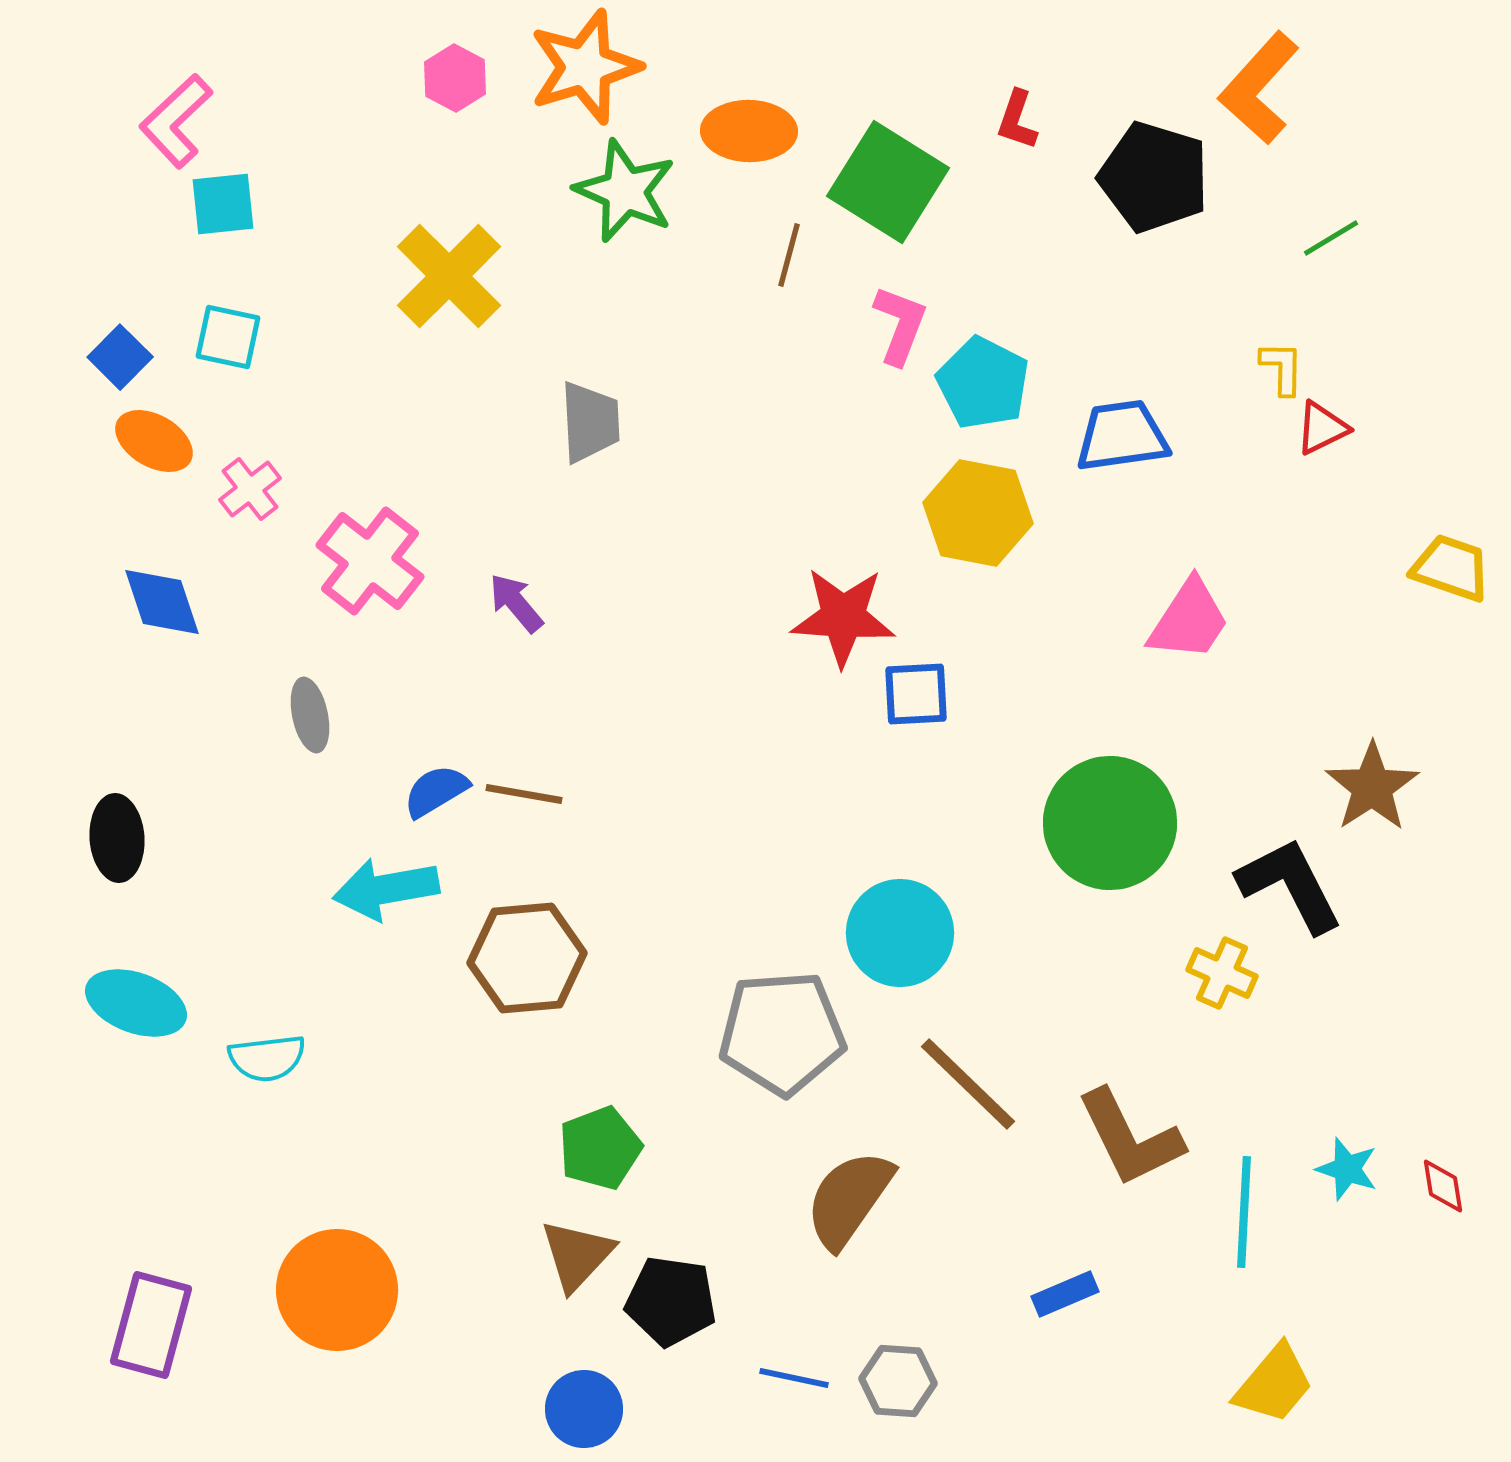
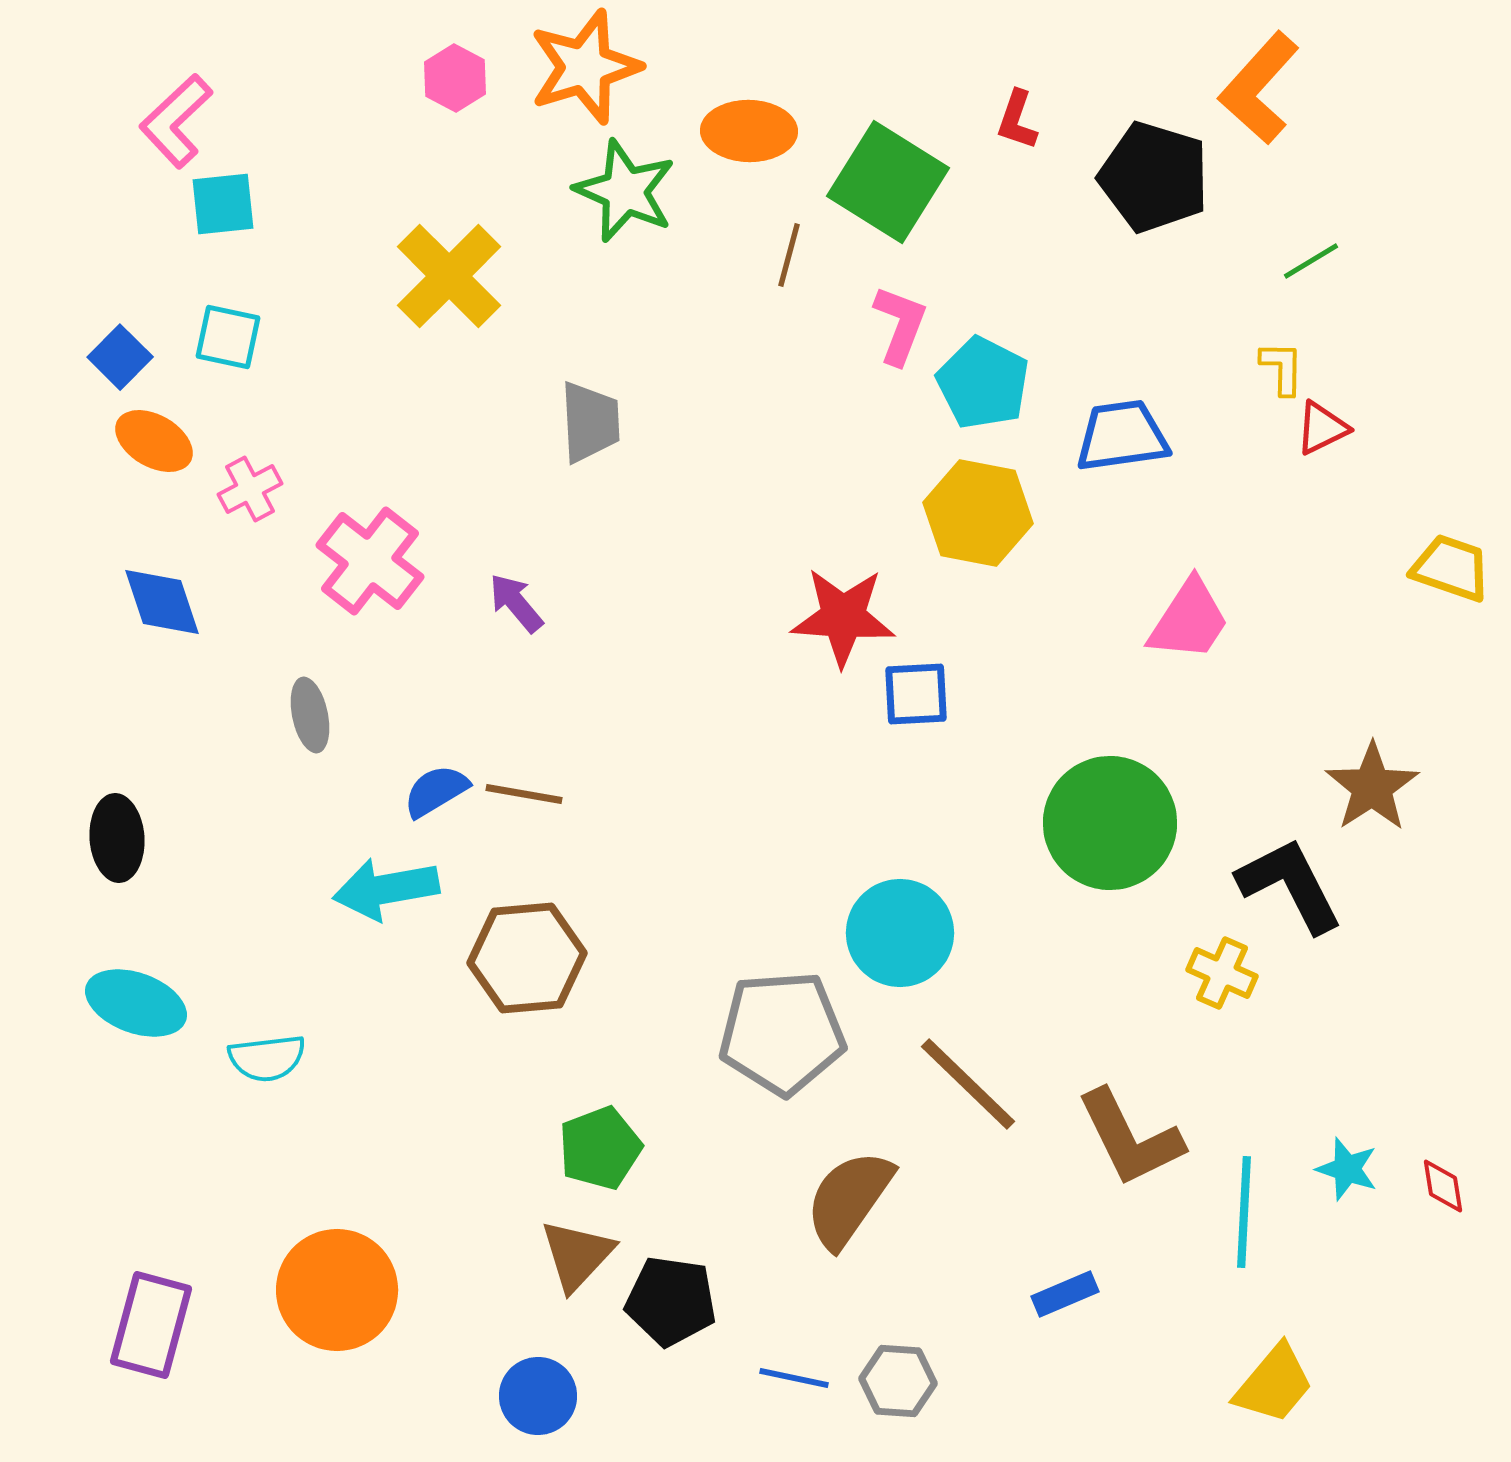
green line at (1331, 238): moved 20 px left, 23 px down
pink cross at (250, 489): rotated 10 degrees clockwise
blue circle at (584, 1409): moved 46 px left, 13 px up
